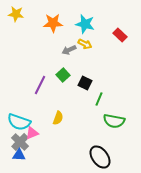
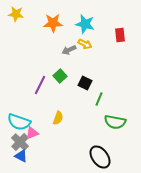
red rectangle: rotated 40 degrees clockwise
green square: moved 3 px left, 1 px down
green semicircle: moved 1 px right, 1 px down
blue triangle: moved 2 px right, 1 px down; rotated 24 degrees clockwise
